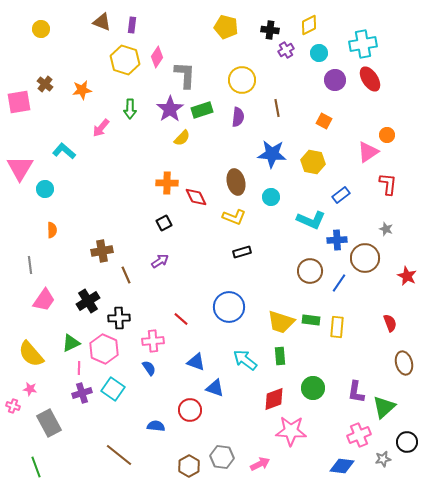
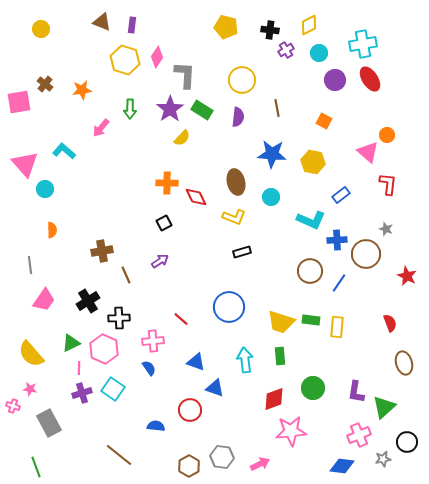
green rectangle at (202, 110): rotated 50 degrees clockwise
pink triangle at (368, 152): rotated 45 degrees counterclockwise
pink triangle at (20, 168): moved 5 px right, 4 px up; rotated 12 degrees counterclockwise
brown circle at (365, 258): moved 1 px right, 4 px up
cyan arrow at (245, 360): rotated 45 degrees clockwise
pink star at (291, 431): rotated 8 degrees counterclockwise
